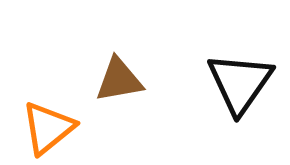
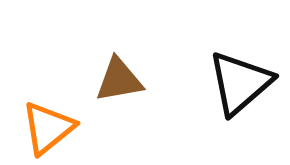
black triangle: rotated 14 degrees clockwise
